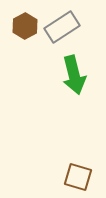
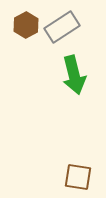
brown hexagon: moved 1 px right, 1 px up
brown square: rotated 8 degrees counterclockwise
